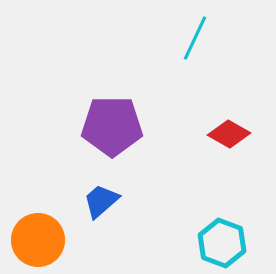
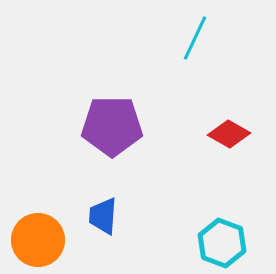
blue trapezoid: moved 2 px right, 15 px down; rotated 45 degrees counterclockwise
